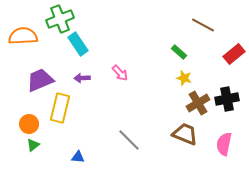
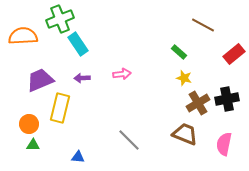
pink arrow: moved 2 px right, 1 px down; rotated 54 degrees counterclockwise
green triangle: rotated 40 degrees clockwise
